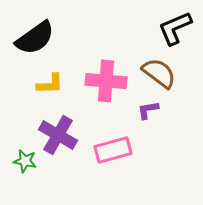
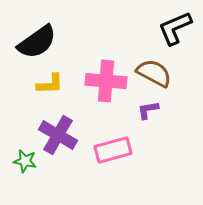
black semicircle: moved 2 px right, 4 px down
brown semicircle: moved 5 px left; rotated 9 degrees counterclockwise
